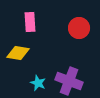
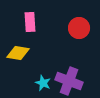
cyan star: moved 5 px right
